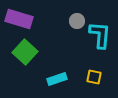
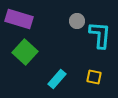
cyan rectangle: rotated 30 degrees counterclockwise
